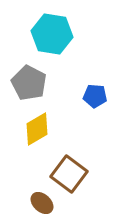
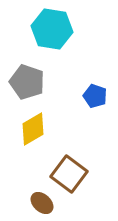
cyan hexagon: moved 5 px up
gray pentagon: moved 2 px left, 1 px up; rotated 8 degrees counterclockwise
blue pentagon: rotated 15 degrees clockwise
yellow diamond: moved 4 px left
